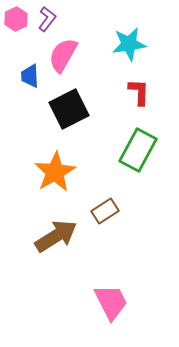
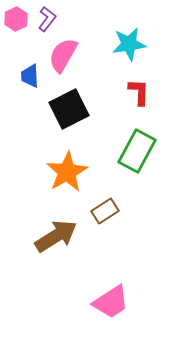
green rectangle: moved 1 px left, 1 px down
orange star: moved 12 px right
pink trapezoid: rotated 84 degrees clockwise
